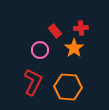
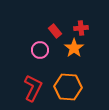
red L-shape: moved 6 px down
